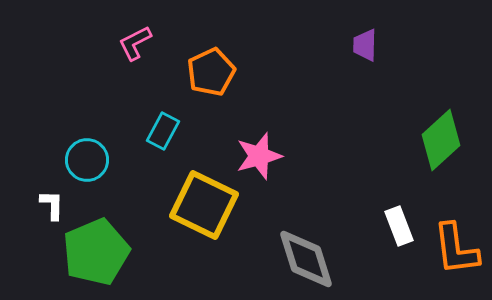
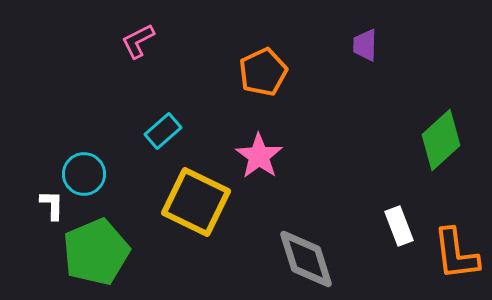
pink L-shape: moved 3 px right, 2 px up
orange pentagon: moved 52 px right
cyan rectangle: rotated 21 degrees clockwise
pink star: rotated 21 degrees counterclockwise
cyan circle: moved 3 px left, 14 px down
yellow square: moved 8 px left, 3 px up
orange L-shape: moved 5 px down
